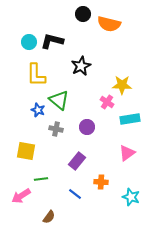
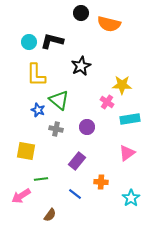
black circle: moved 2 px left, 1 px up
cyan star: moved 1 px down; rotated 18 degrees clockwise
brown semicircle: moved 1 px right, 2 px up
